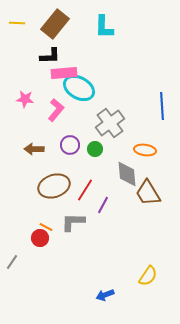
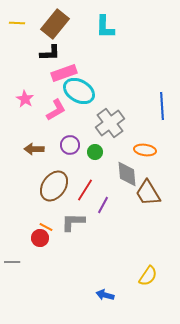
cyan L-shape: moved 1 px right
black L-shape: moved 3 px up
pink rectangle: rotated 15 degrees counterclockwise
cyan ellipse: moved 3 px down
pink star: rotated 24 degrees clockwise
pink L-shape: rotated 20 degrees clockwise
green circle: moved 3 px down
brown ellipse: rotated 36 degrees counterclockwise
gray line: rotated 56 degrees clockwise
blue arrow: rotated 36 degrees clockwise
